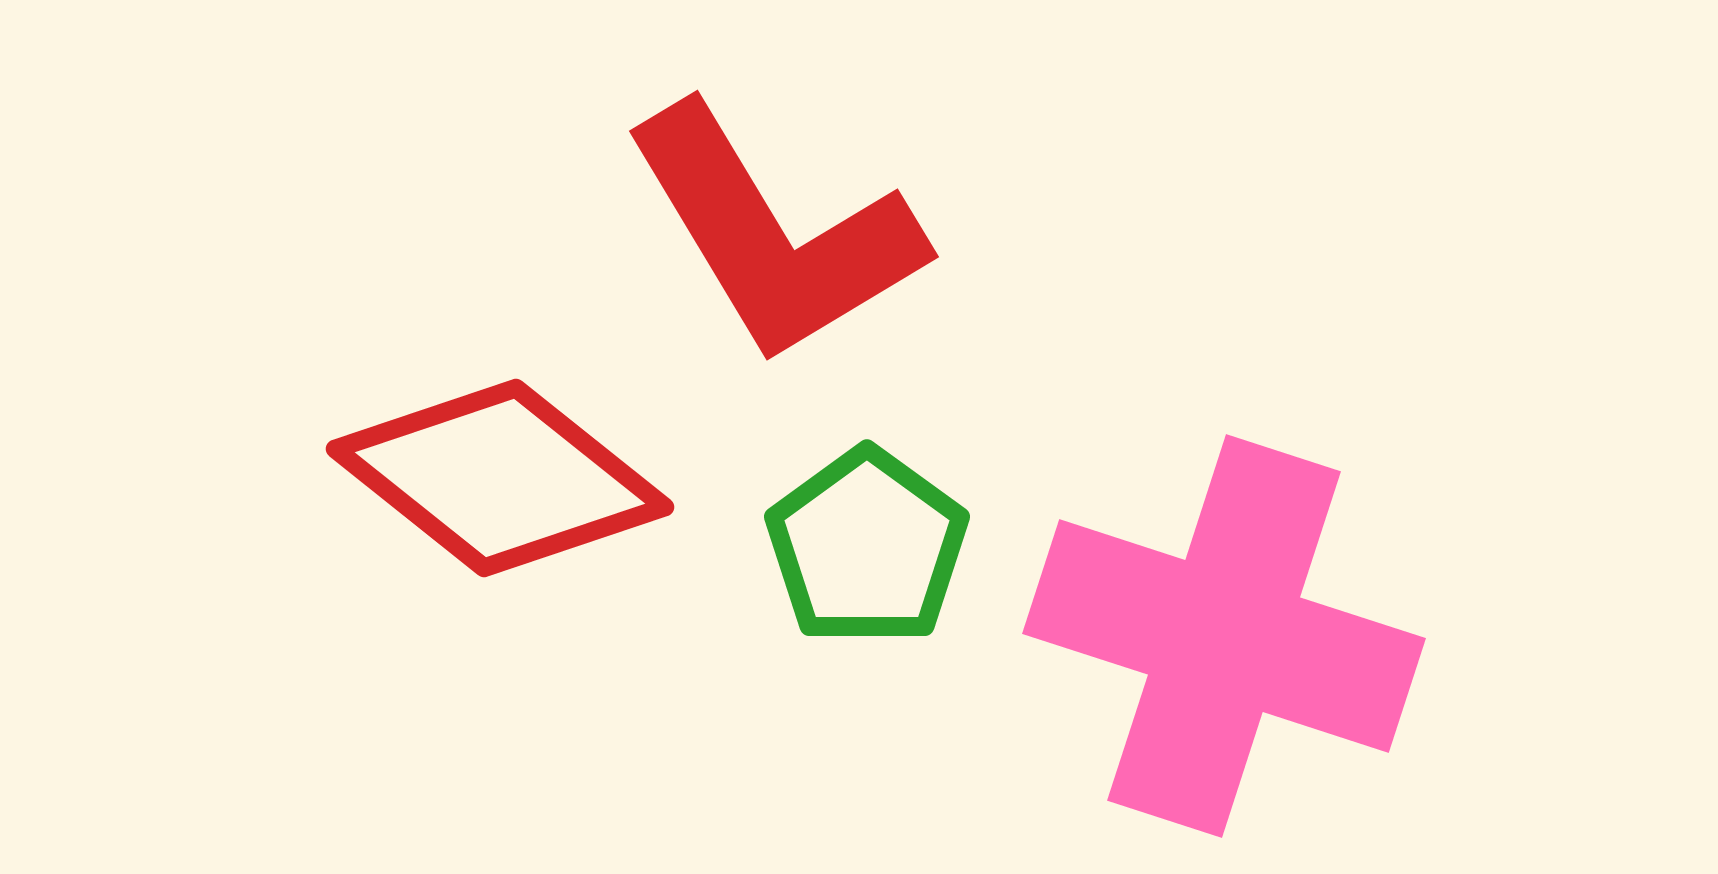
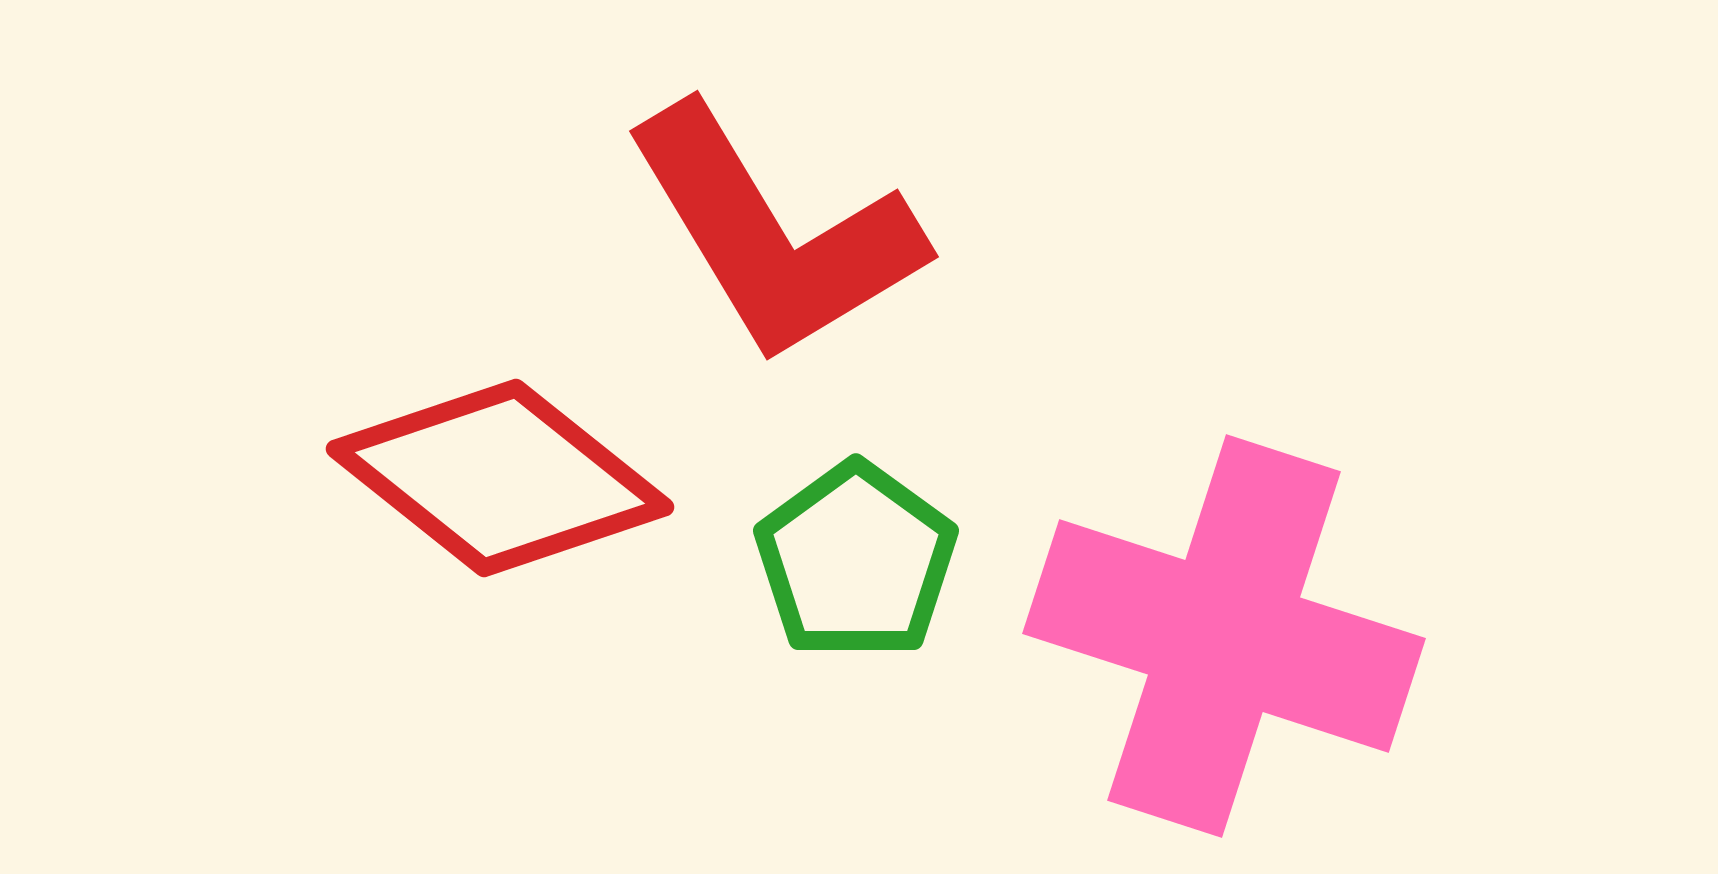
green pentagon: moved 11 px left, 14 px down
